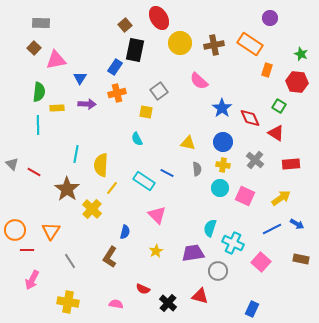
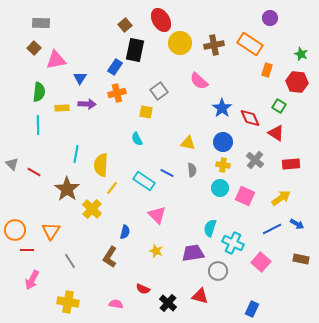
red ellipse at (159, 18): moved 2 px right, 2 px down
yellow rectangle at (57, 108): moved 5 px right
gray semicircle at (197, 169): moved 5 px left, 1 px down
yellow star at (156, 251): rotated 24 degrees counterclockwise
